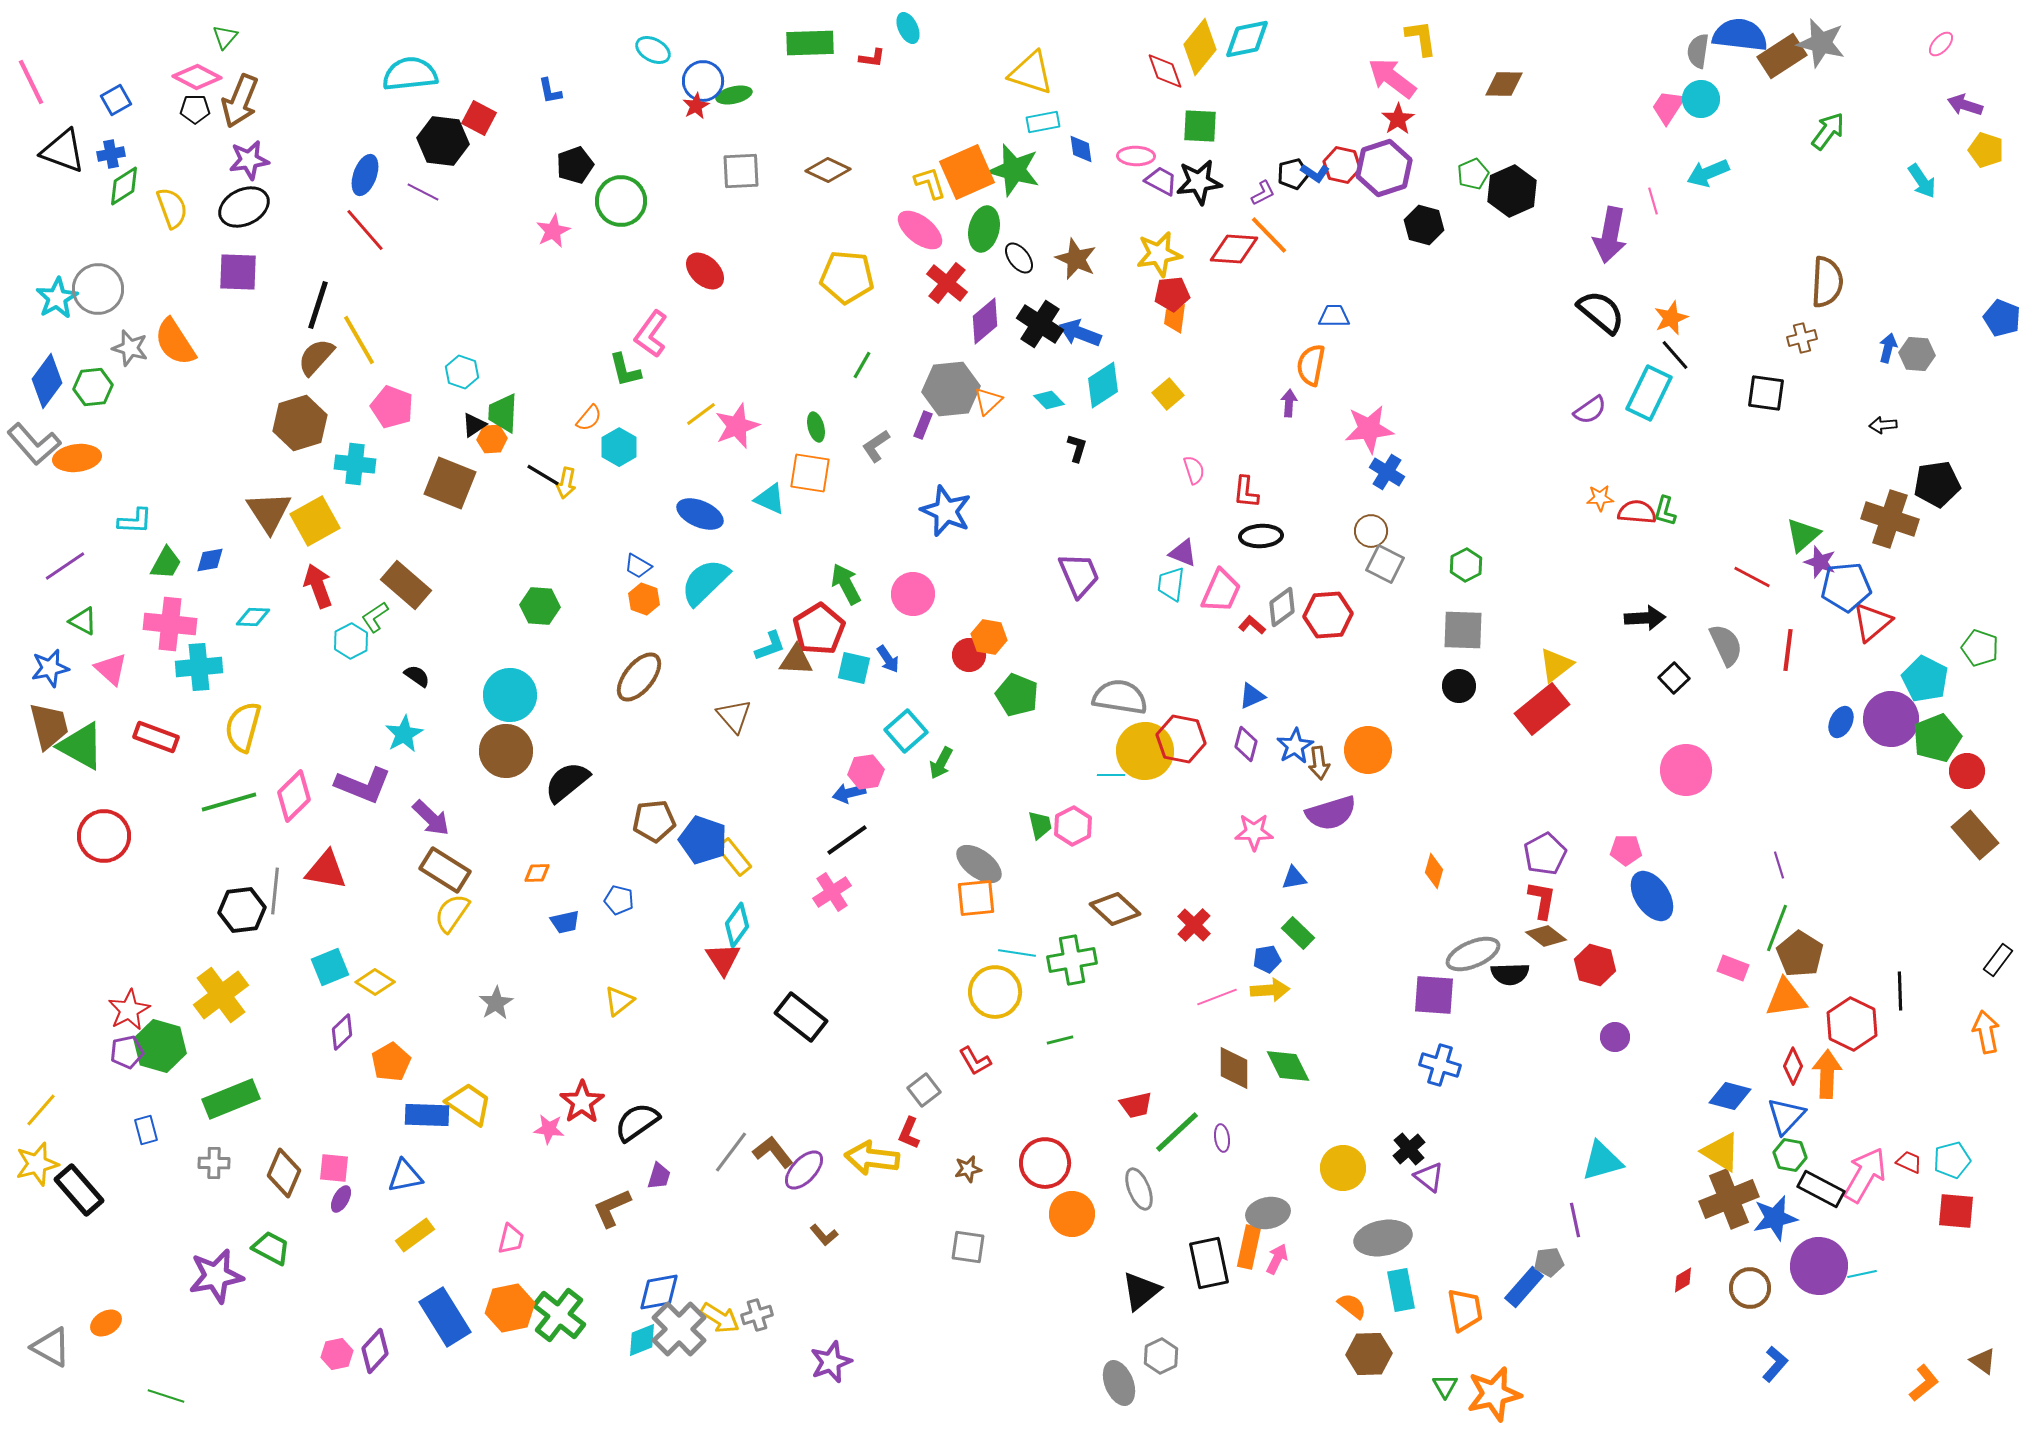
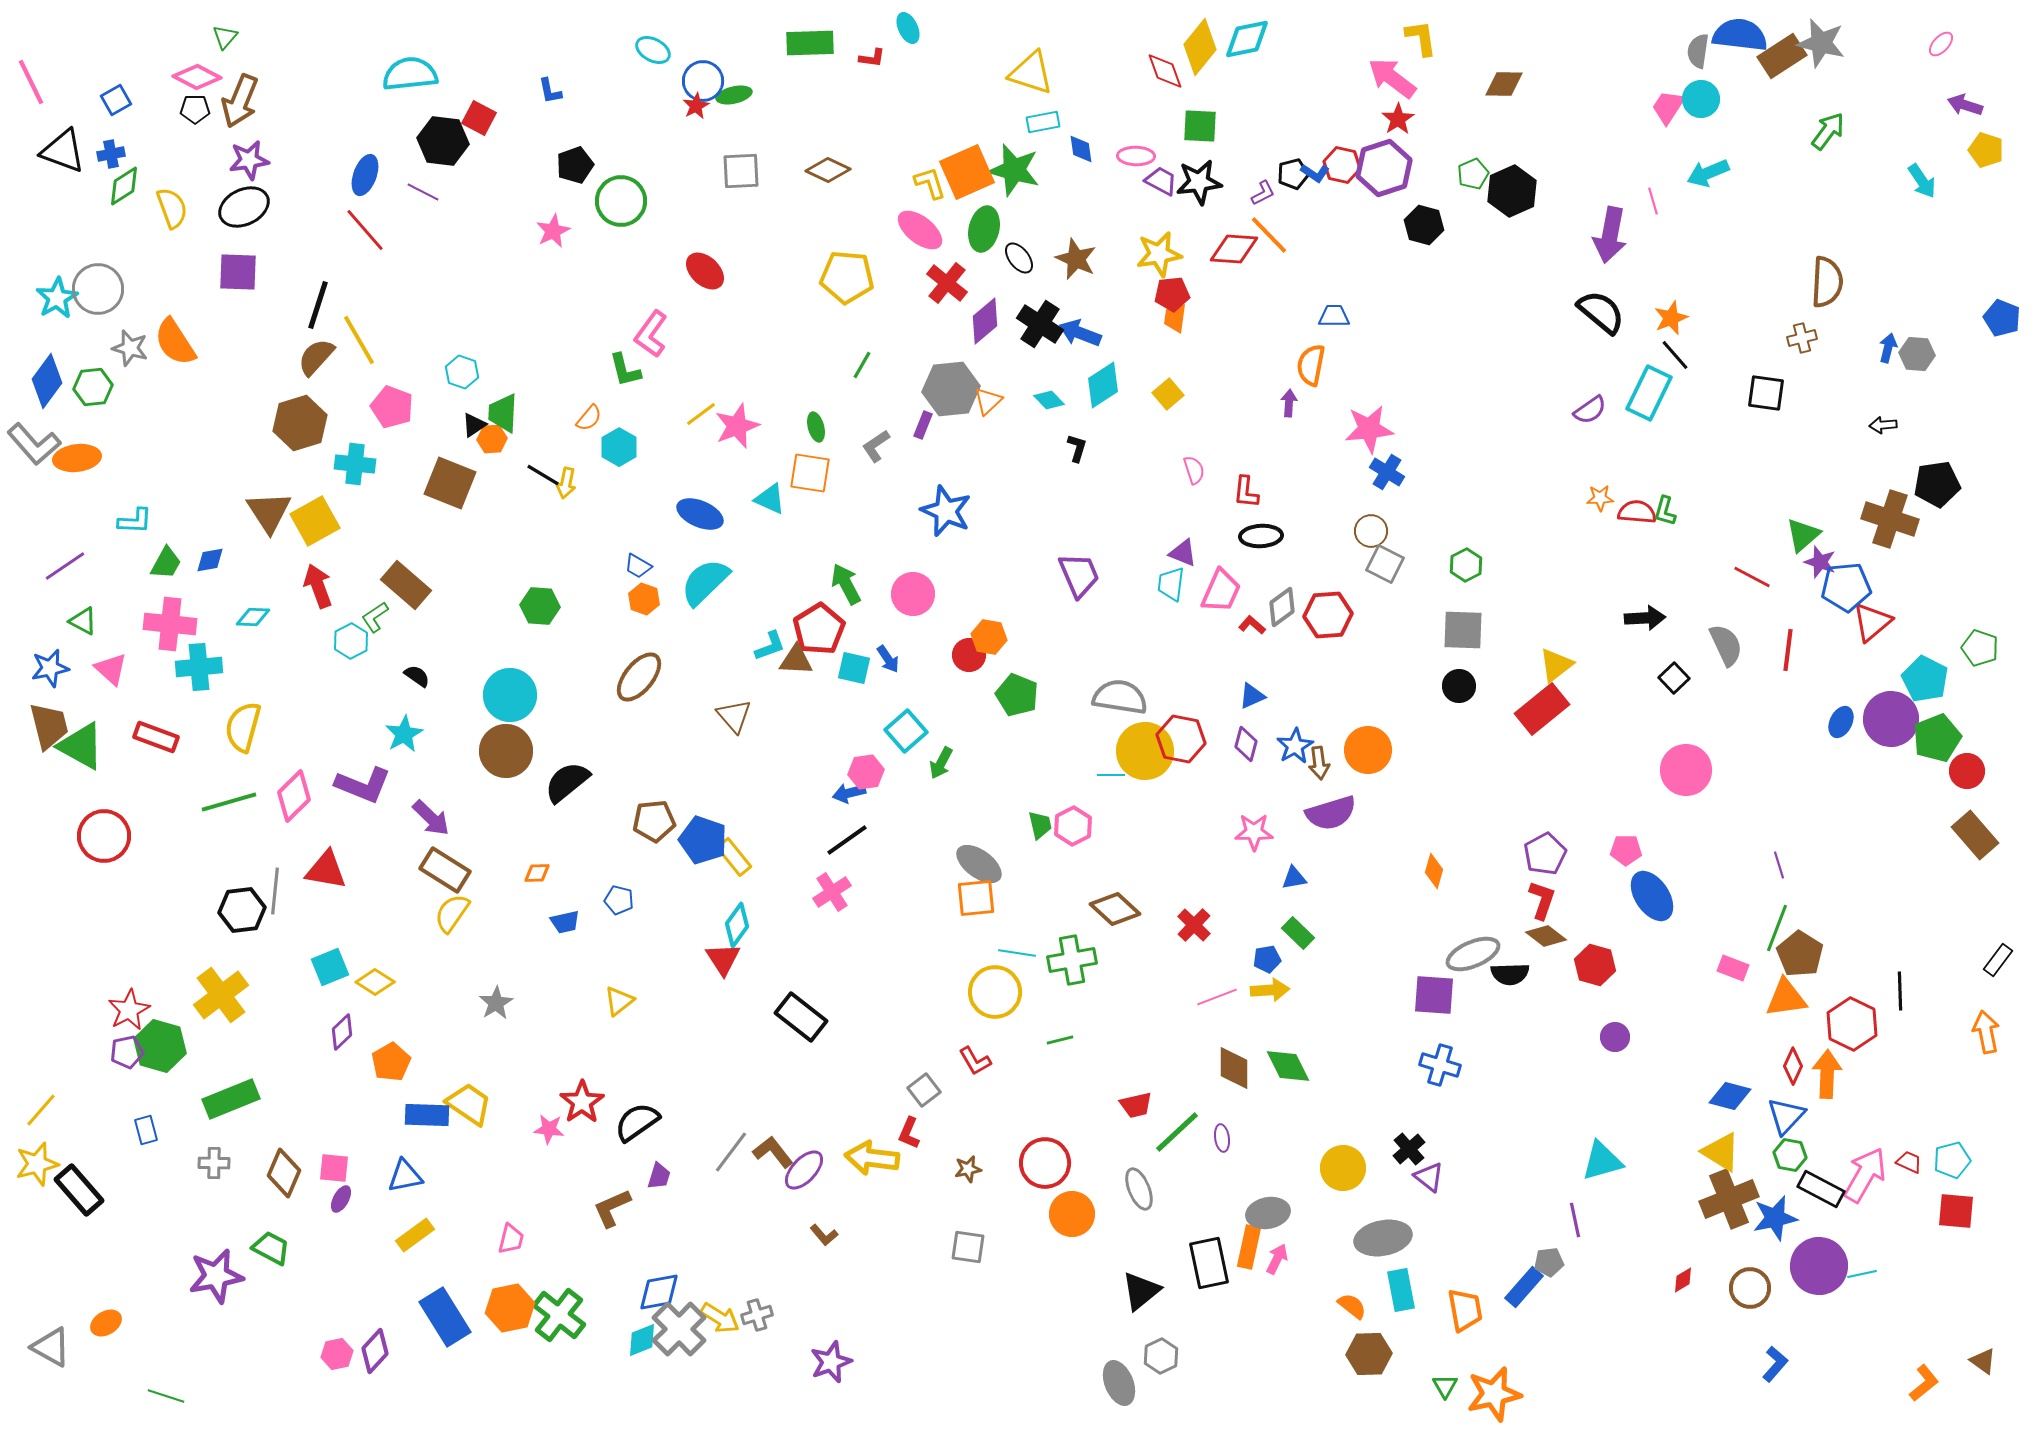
red L-shape at (1542, 900): rotated 9 degrees clockwise
